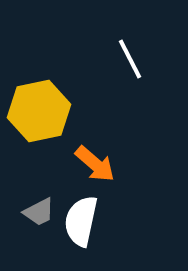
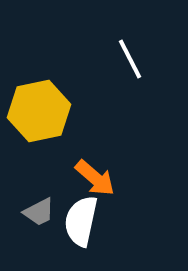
orange arrow: moved 14 px down
